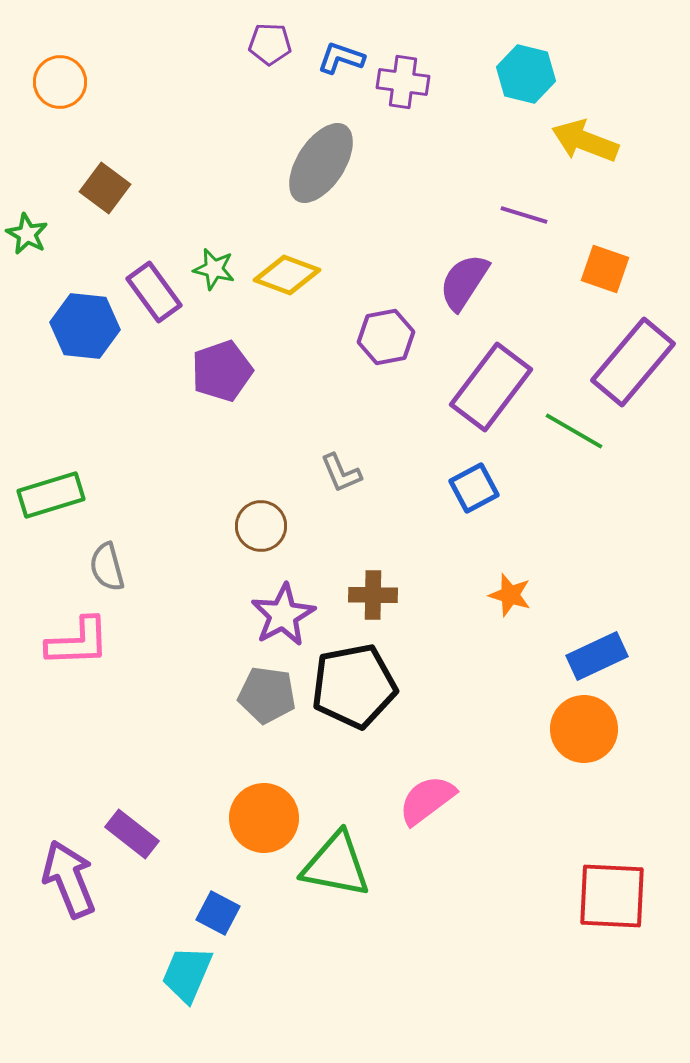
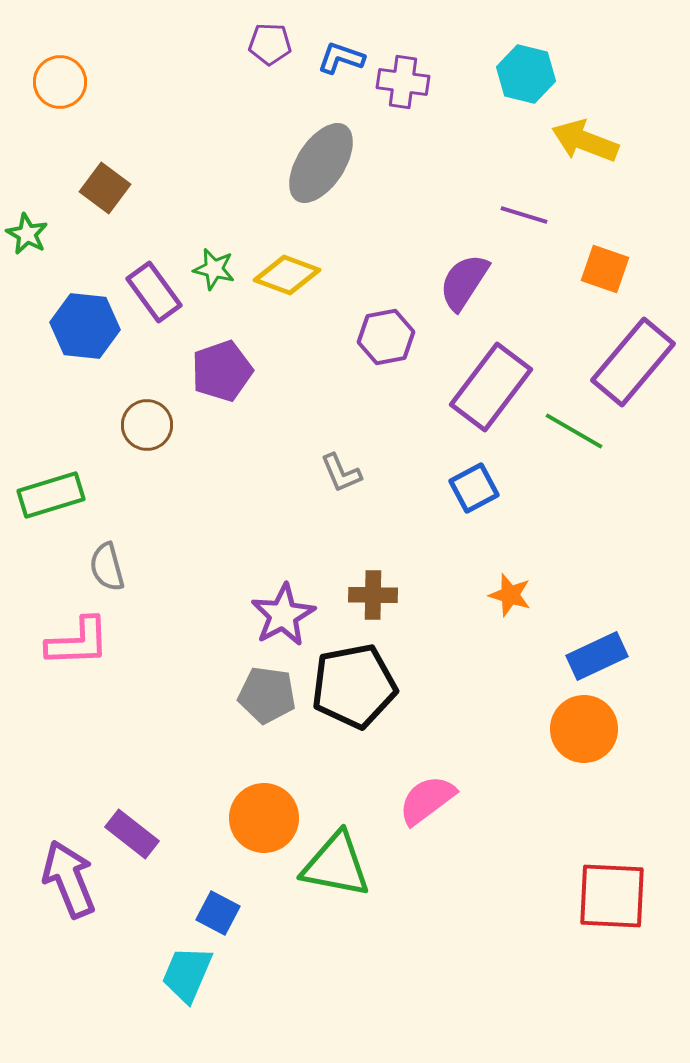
brown circle at (261, 526): moved 114 px left, 101 px up
